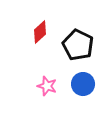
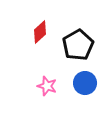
black pentagon: rotated 16 degrees clockwise
blue circle: moved 2 px right, 1 px up
